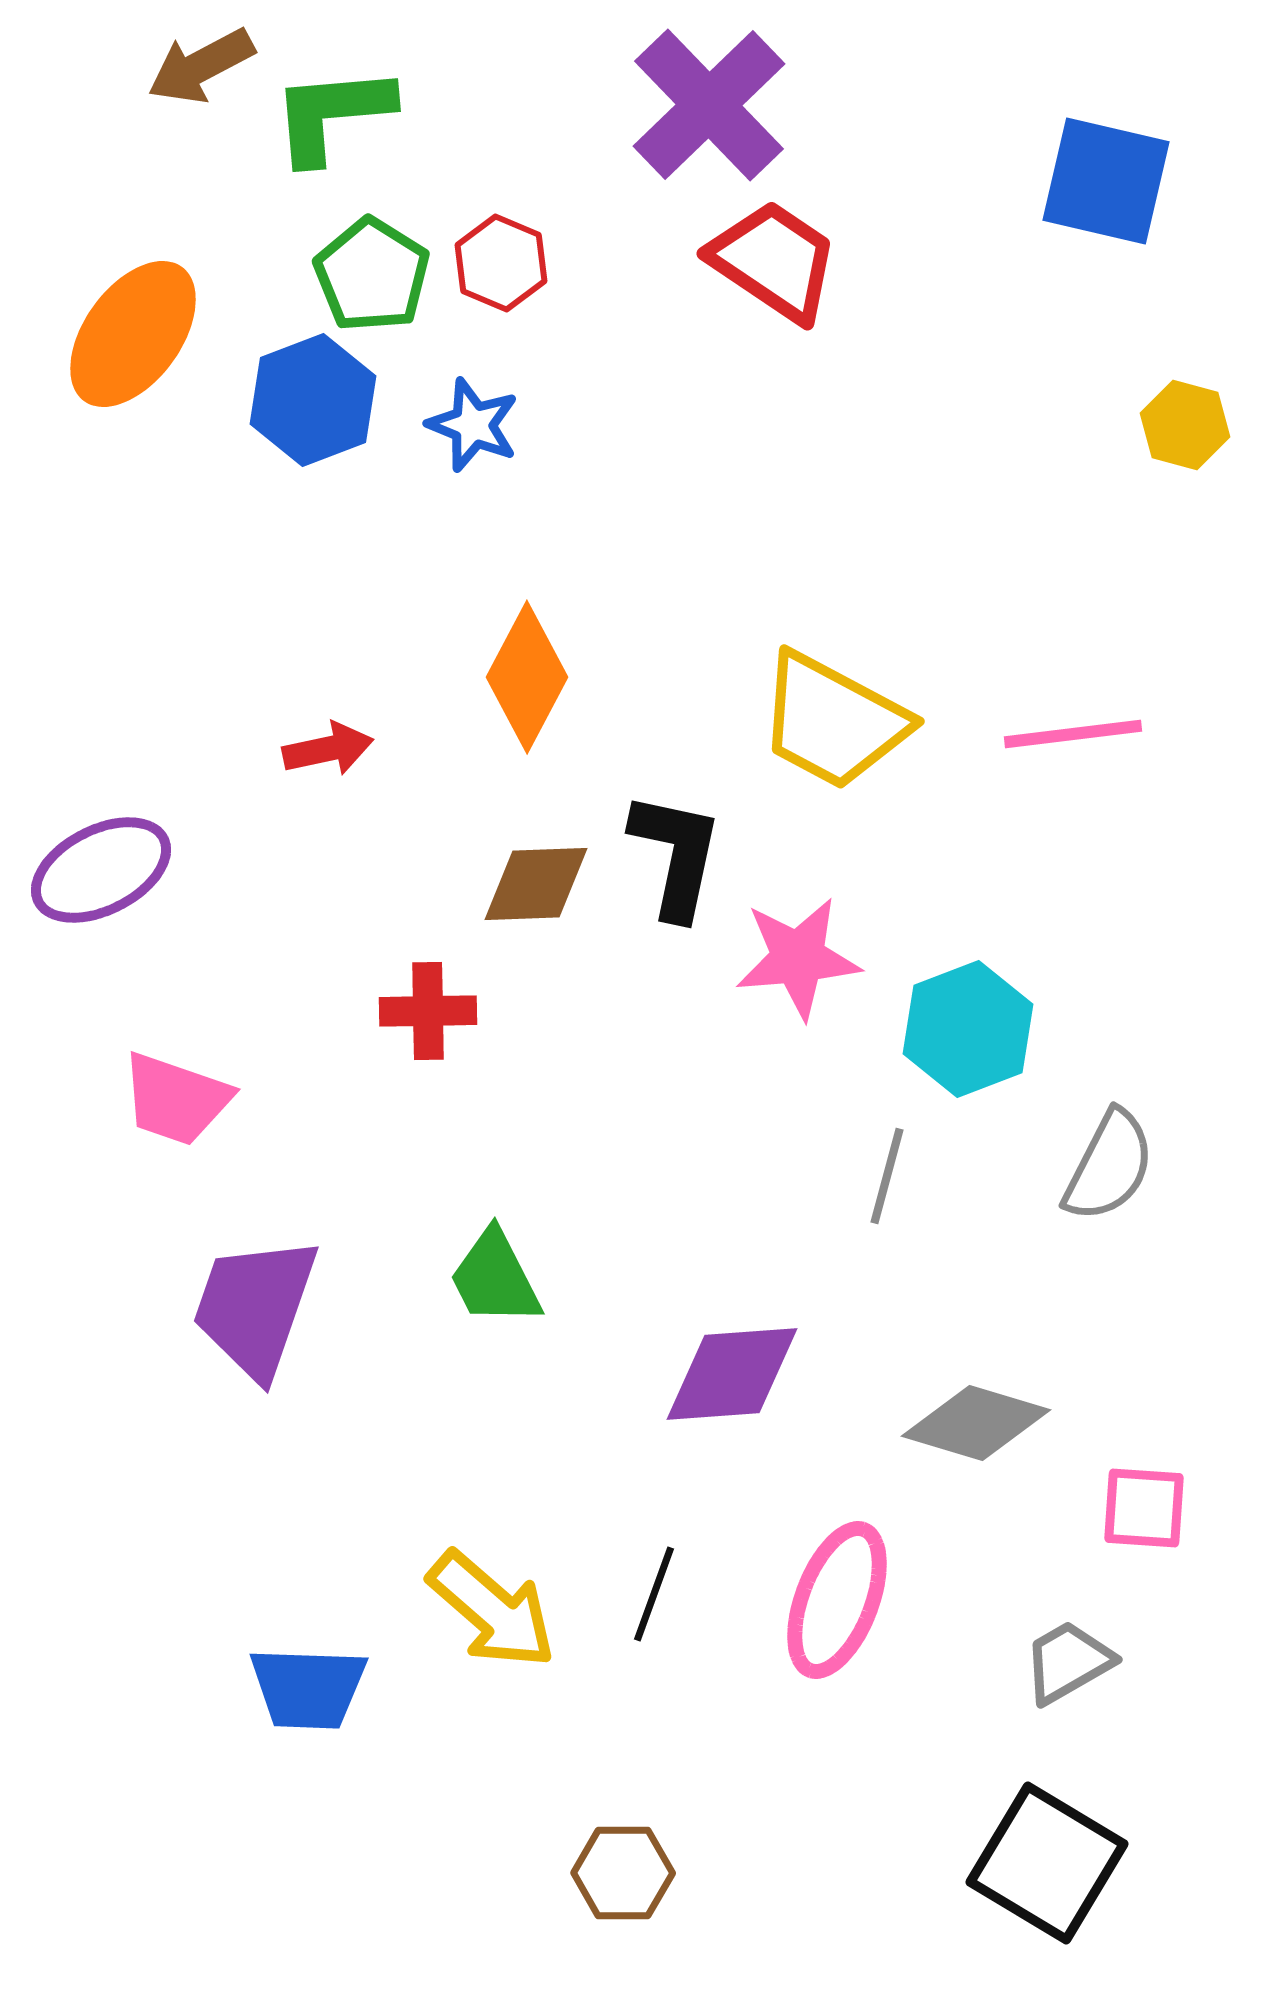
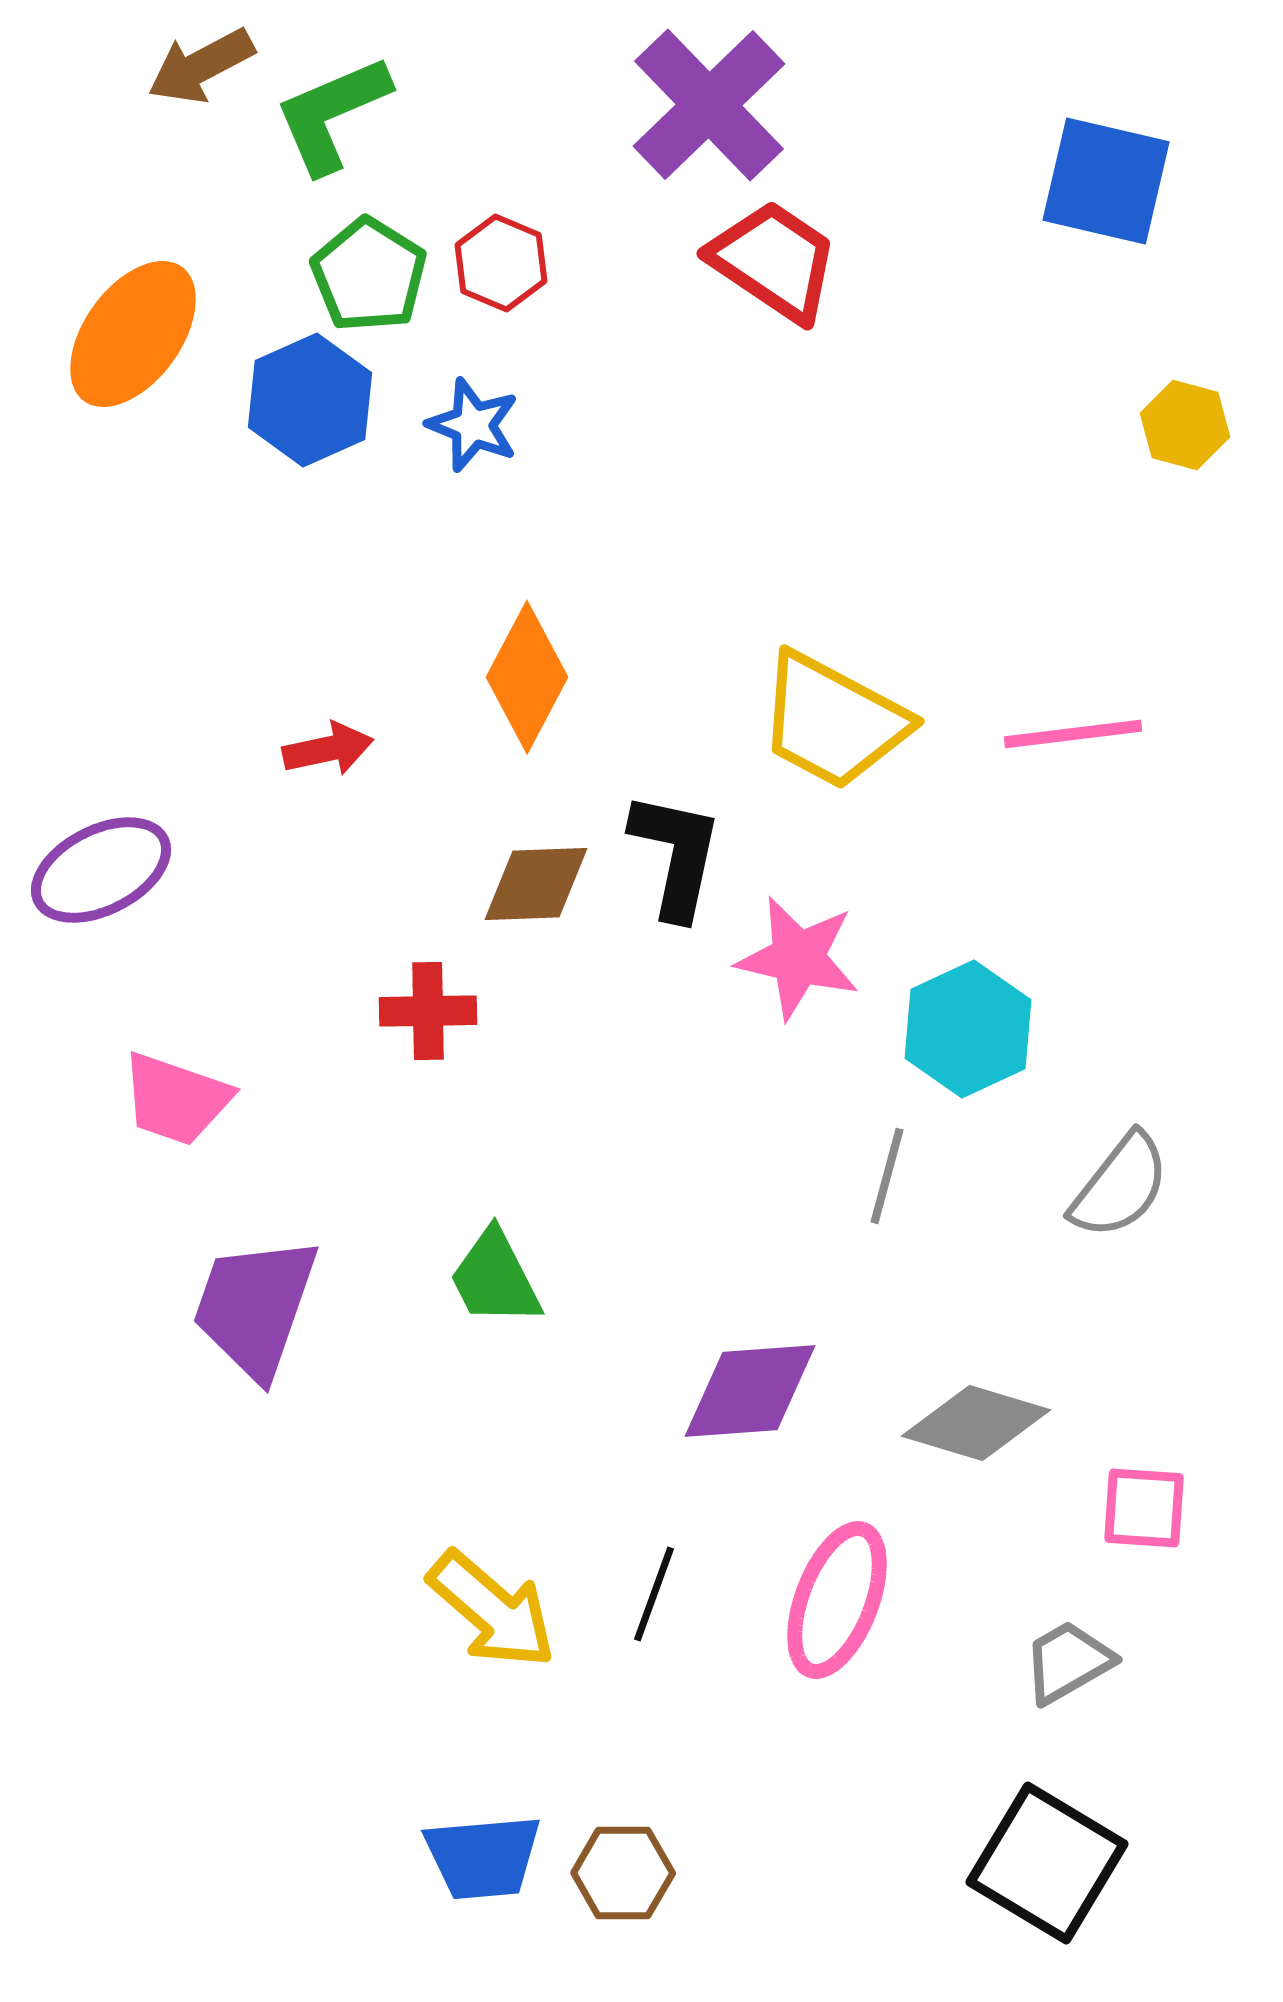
green L-shape: rotated 18 degrees counterclockwise
green pentagon: moved 3 px left
blue hexagon: moved 3 px left; rotated 3 degrees counterclockwise
pink star: rotated 18 degrees clockwise
cyan hexagon: rotated 4 degrees counterclockwise
gray semicircle: moved 11 px right, 20 px down; rotated 11 degrees clockwise
purple diamond: moved 18 px right, 17 px down
blue trapezoid: moved 175 px right, 169 px down; rotated 7 degrees counterclockwise
